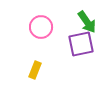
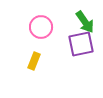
green arrow: moved 2 px left
yellow rectangle: moved 1 px left, 9 px up
